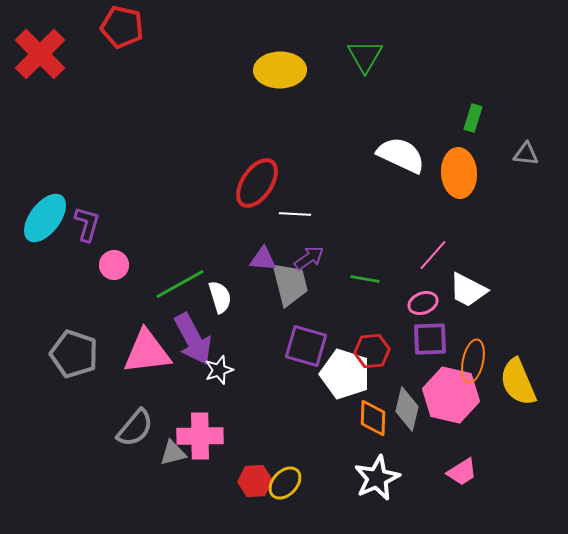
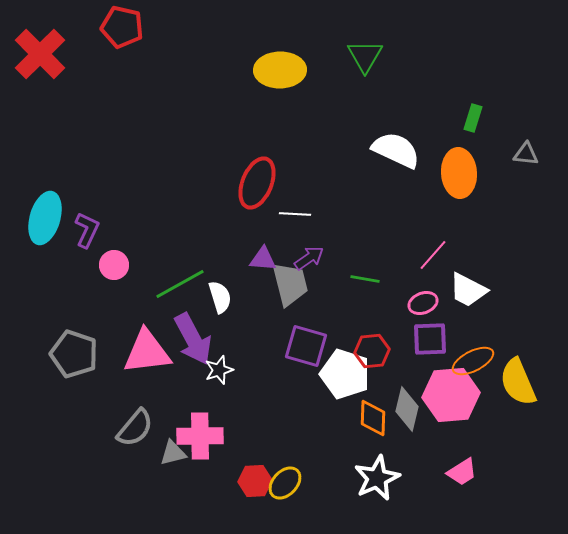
white semicircle at (401, 155): moved 5 px left, 5 px up
red ellipse at (257, 183): rotated 12 degrees counterclockwise
cyan ellipse at (45, 218): rotated 21 degrees counterclockwise
purple L-shape at (87, 224): moved 6 px down; rotated 9 degrees clockwise
orange ellipse at (473, 361): rotated 51 degrees clockwise
pink hexagon at (451, 395): rotated 18 degrees counterclockwise
